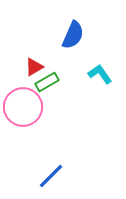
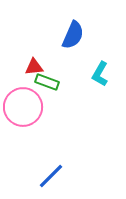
red triangle: rotated 24 degrees clockwise
cyan L-shape: rotated 115 degrees counterclockwise
green rectangle: rotated 50 degrees clockwise
